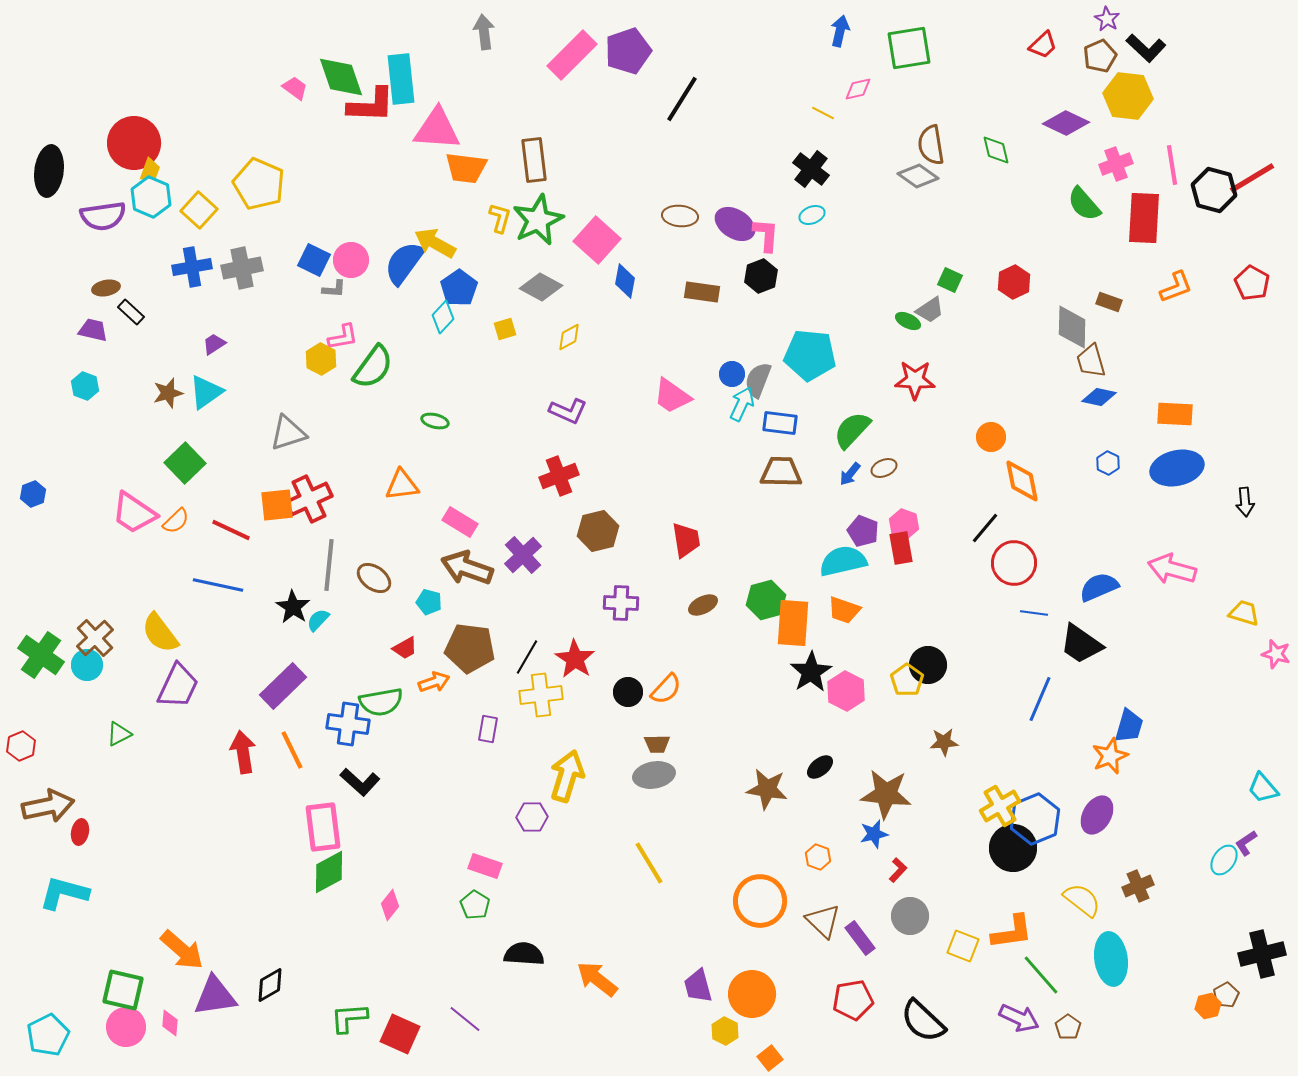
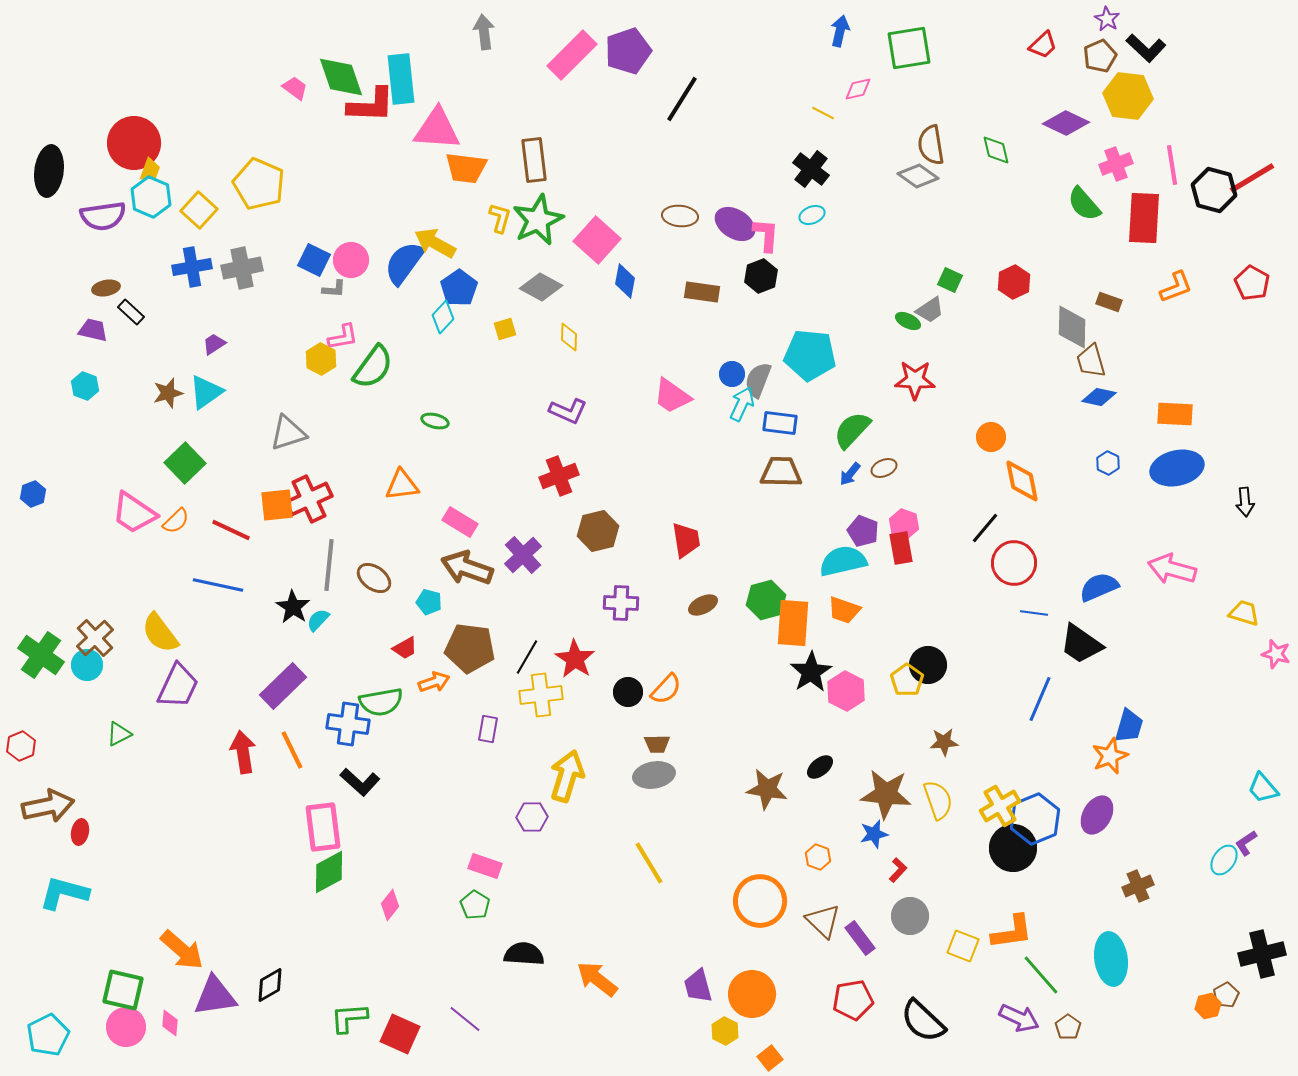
yellow diamond at (569, 337): rotated 60 degrees counterclockwise
yellow semicircle at (1082, 900): moved 144 px left, 100 px up; rotated 33 degrees clockwise
